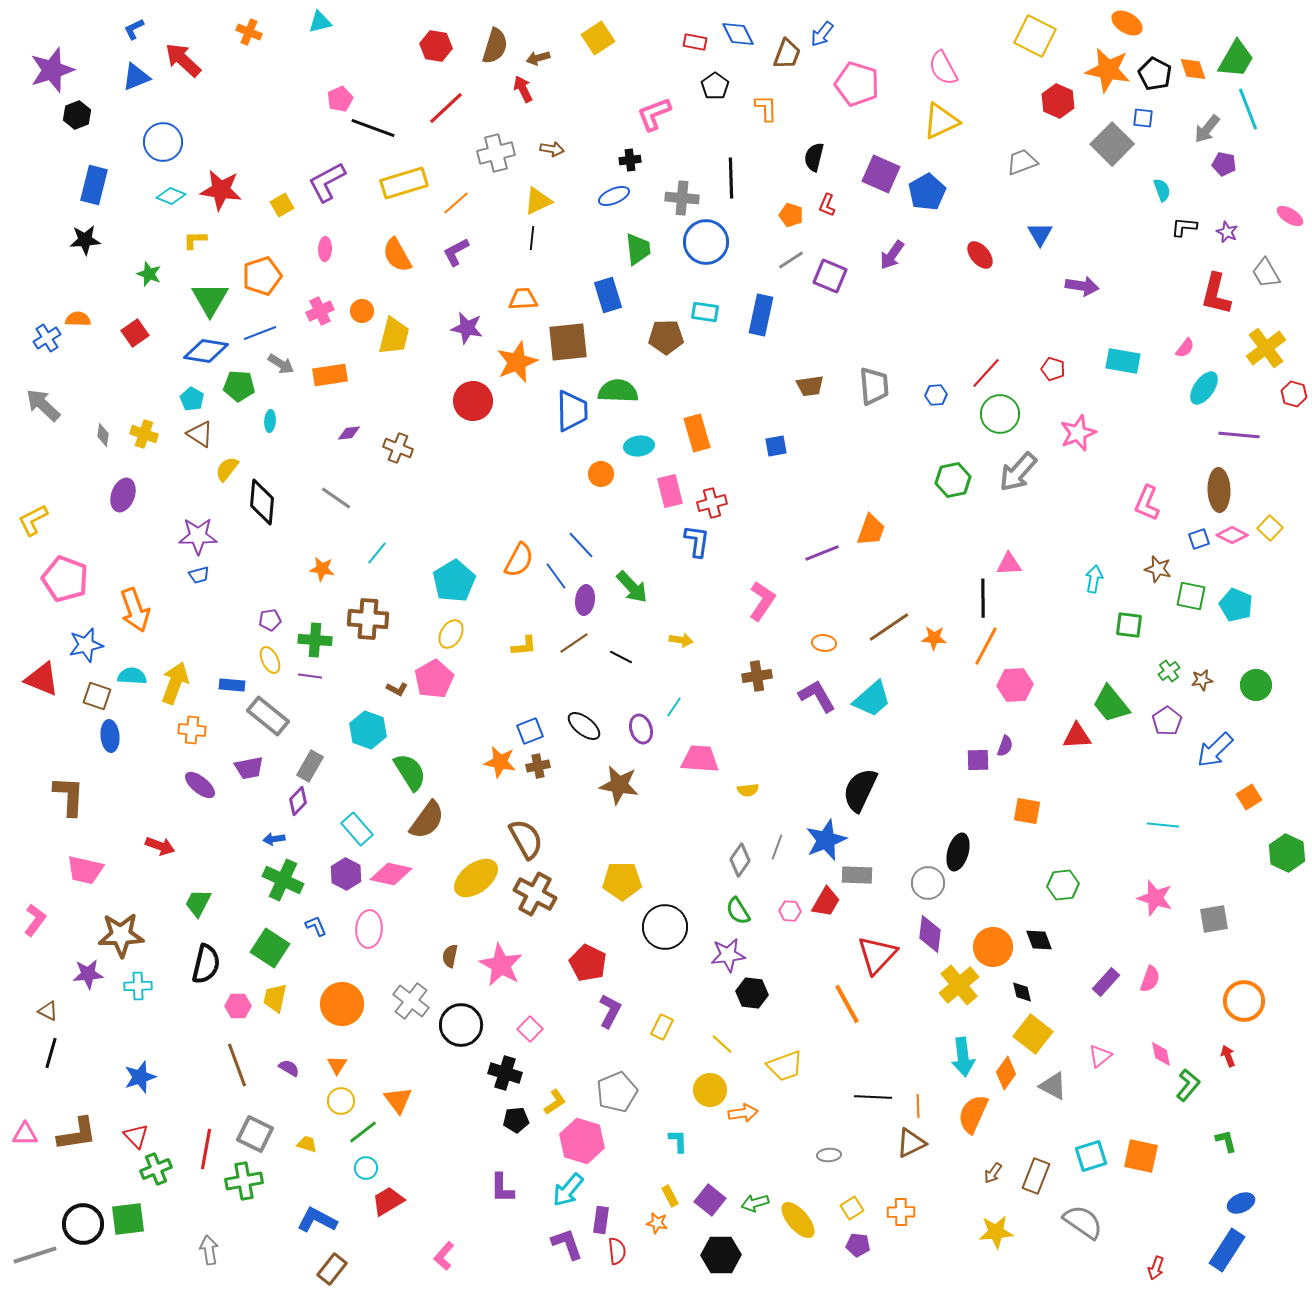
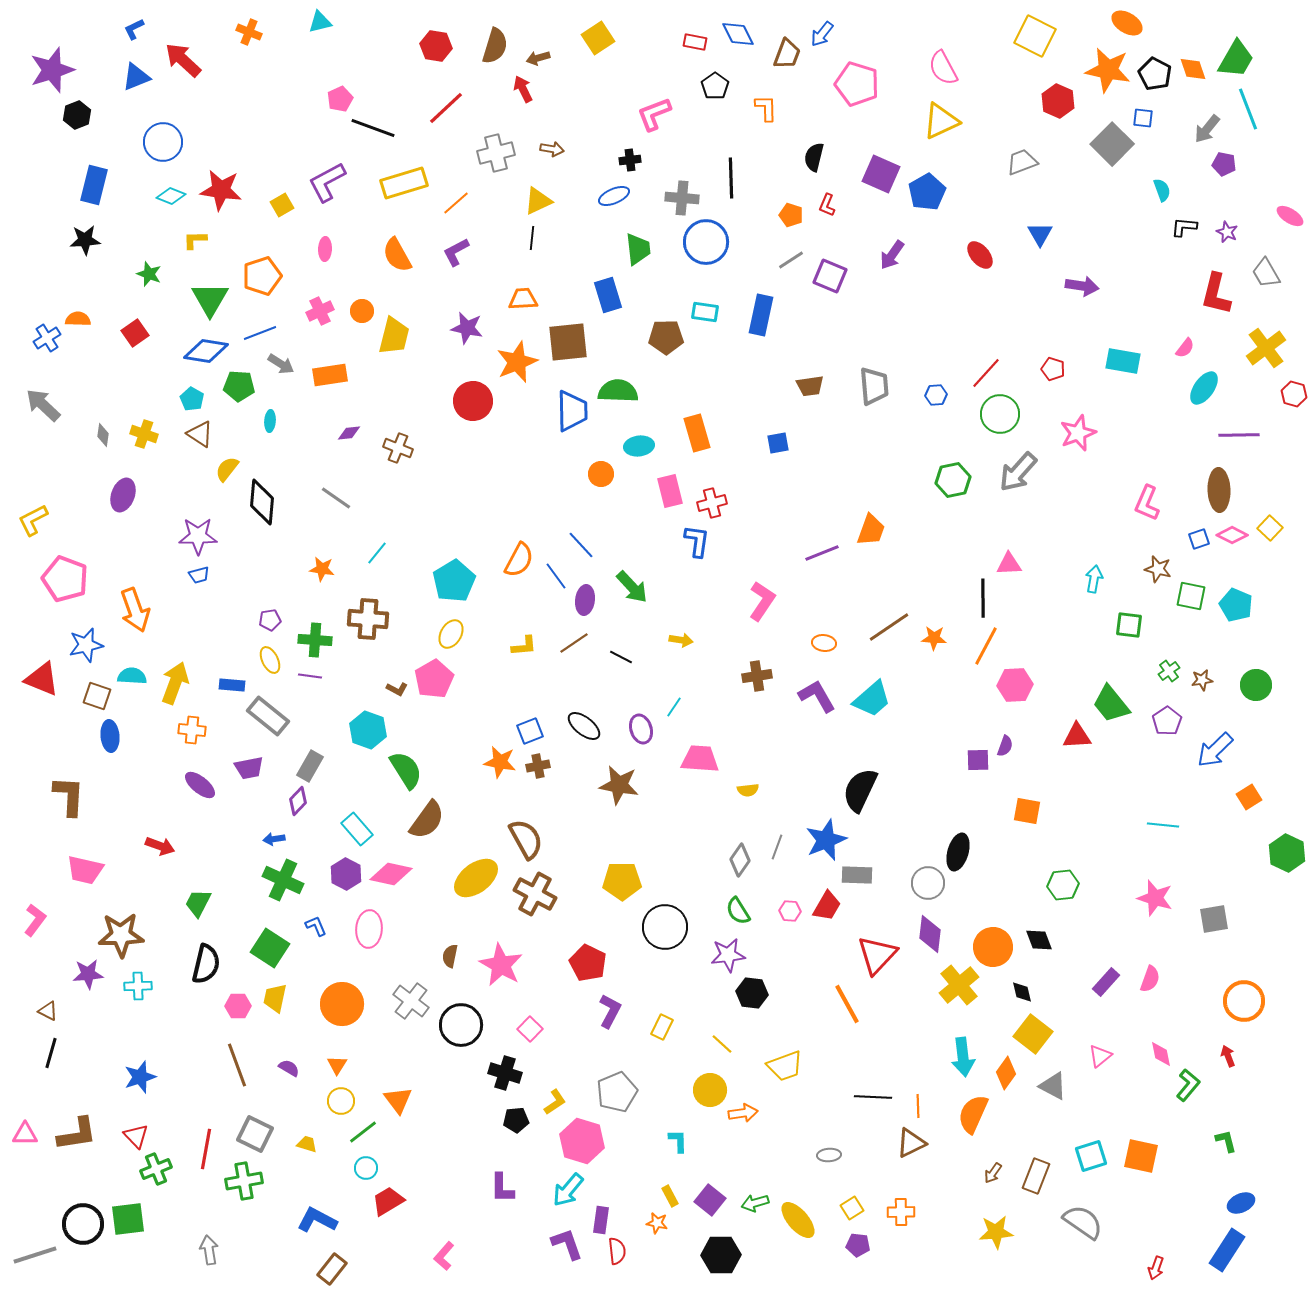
purple line at (1239, 435): rotated 6 degrees counterclockwise
blue square at (776, 446): moved 2 px right, 3 px up
green semicircle at (410, 772): moved 4 px left, 2 px up
red trapezoid at (826, 902): moved 1 px right, 4 px down
